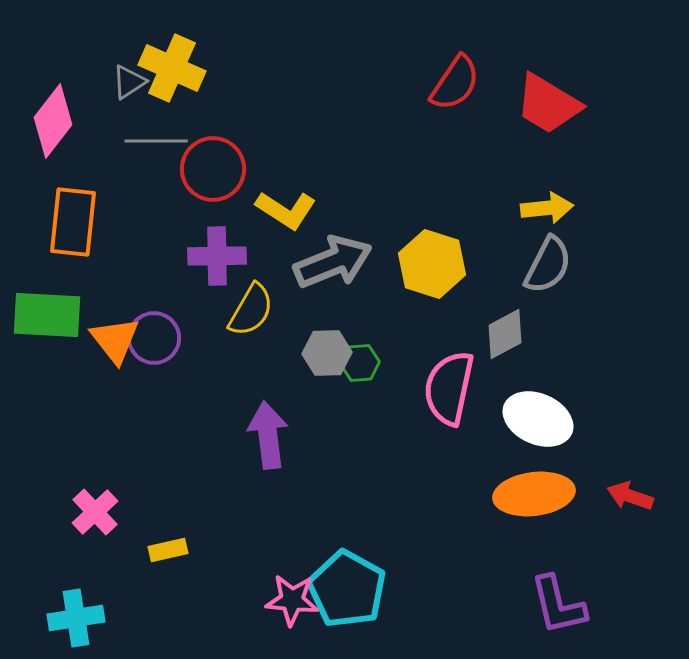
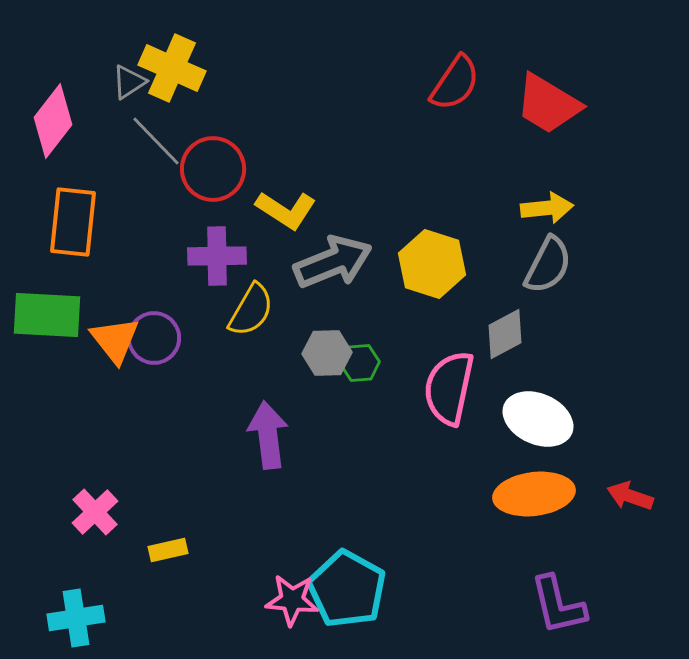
gray line: rotated 46 degrees clockwise
